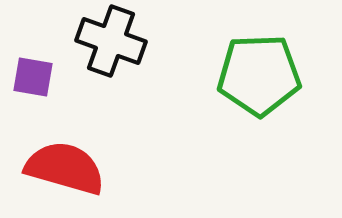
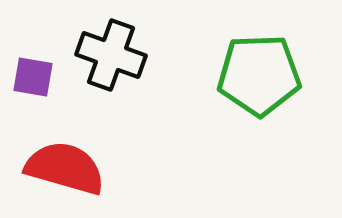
black cross: moved 14 px down
